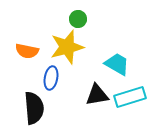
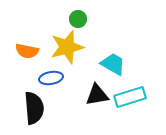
cyan trapezoid: moved 4 px left
blue ellipse: rotated 70 degrees clockwise
